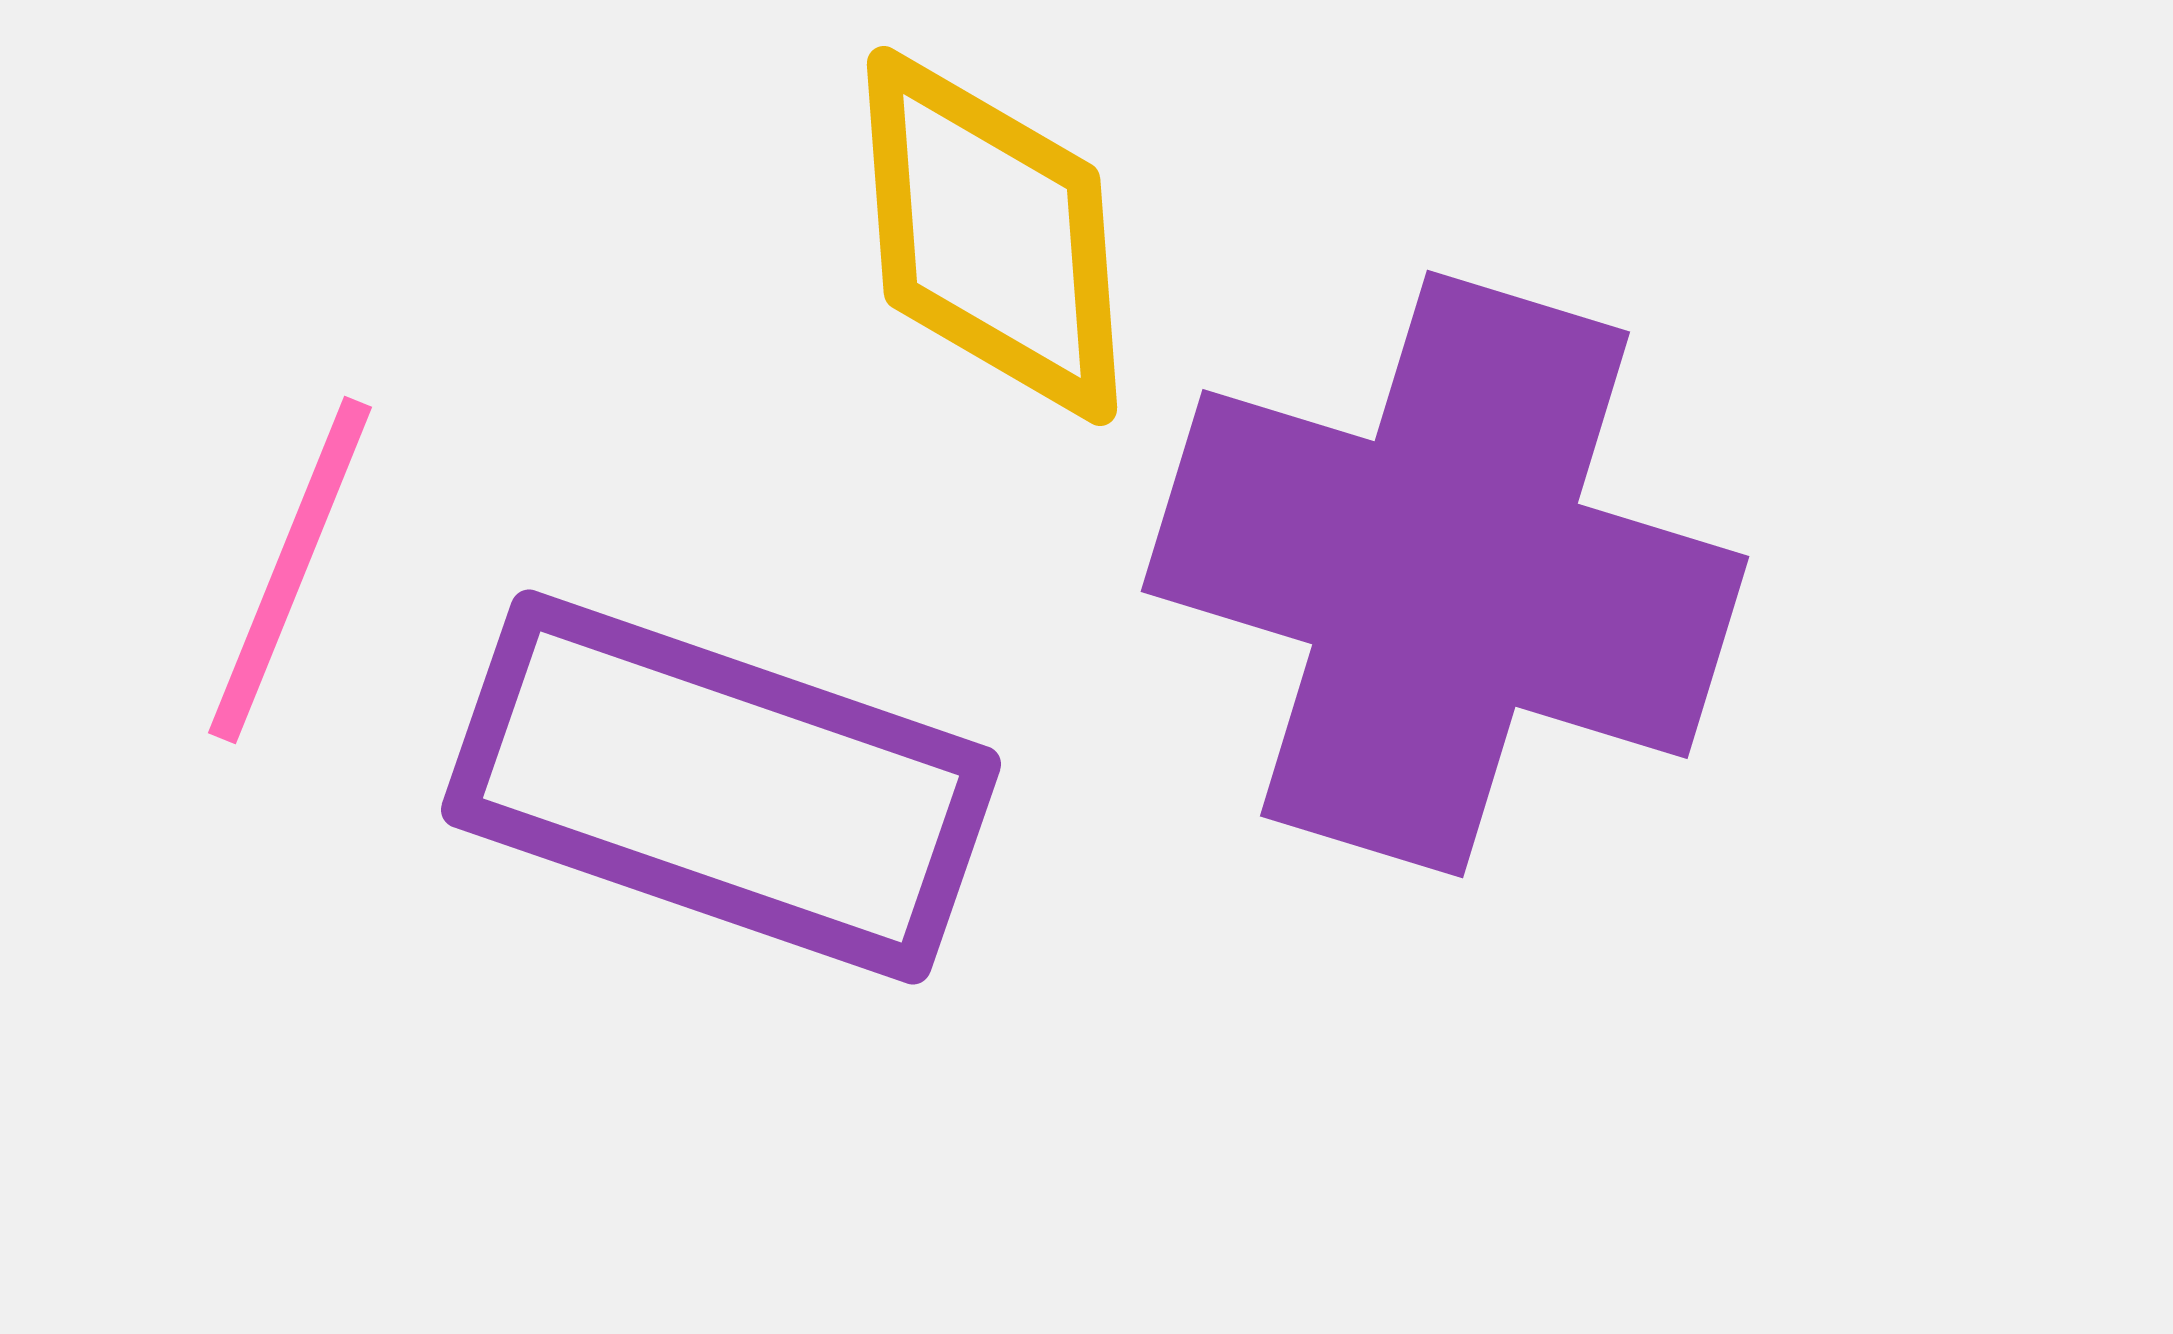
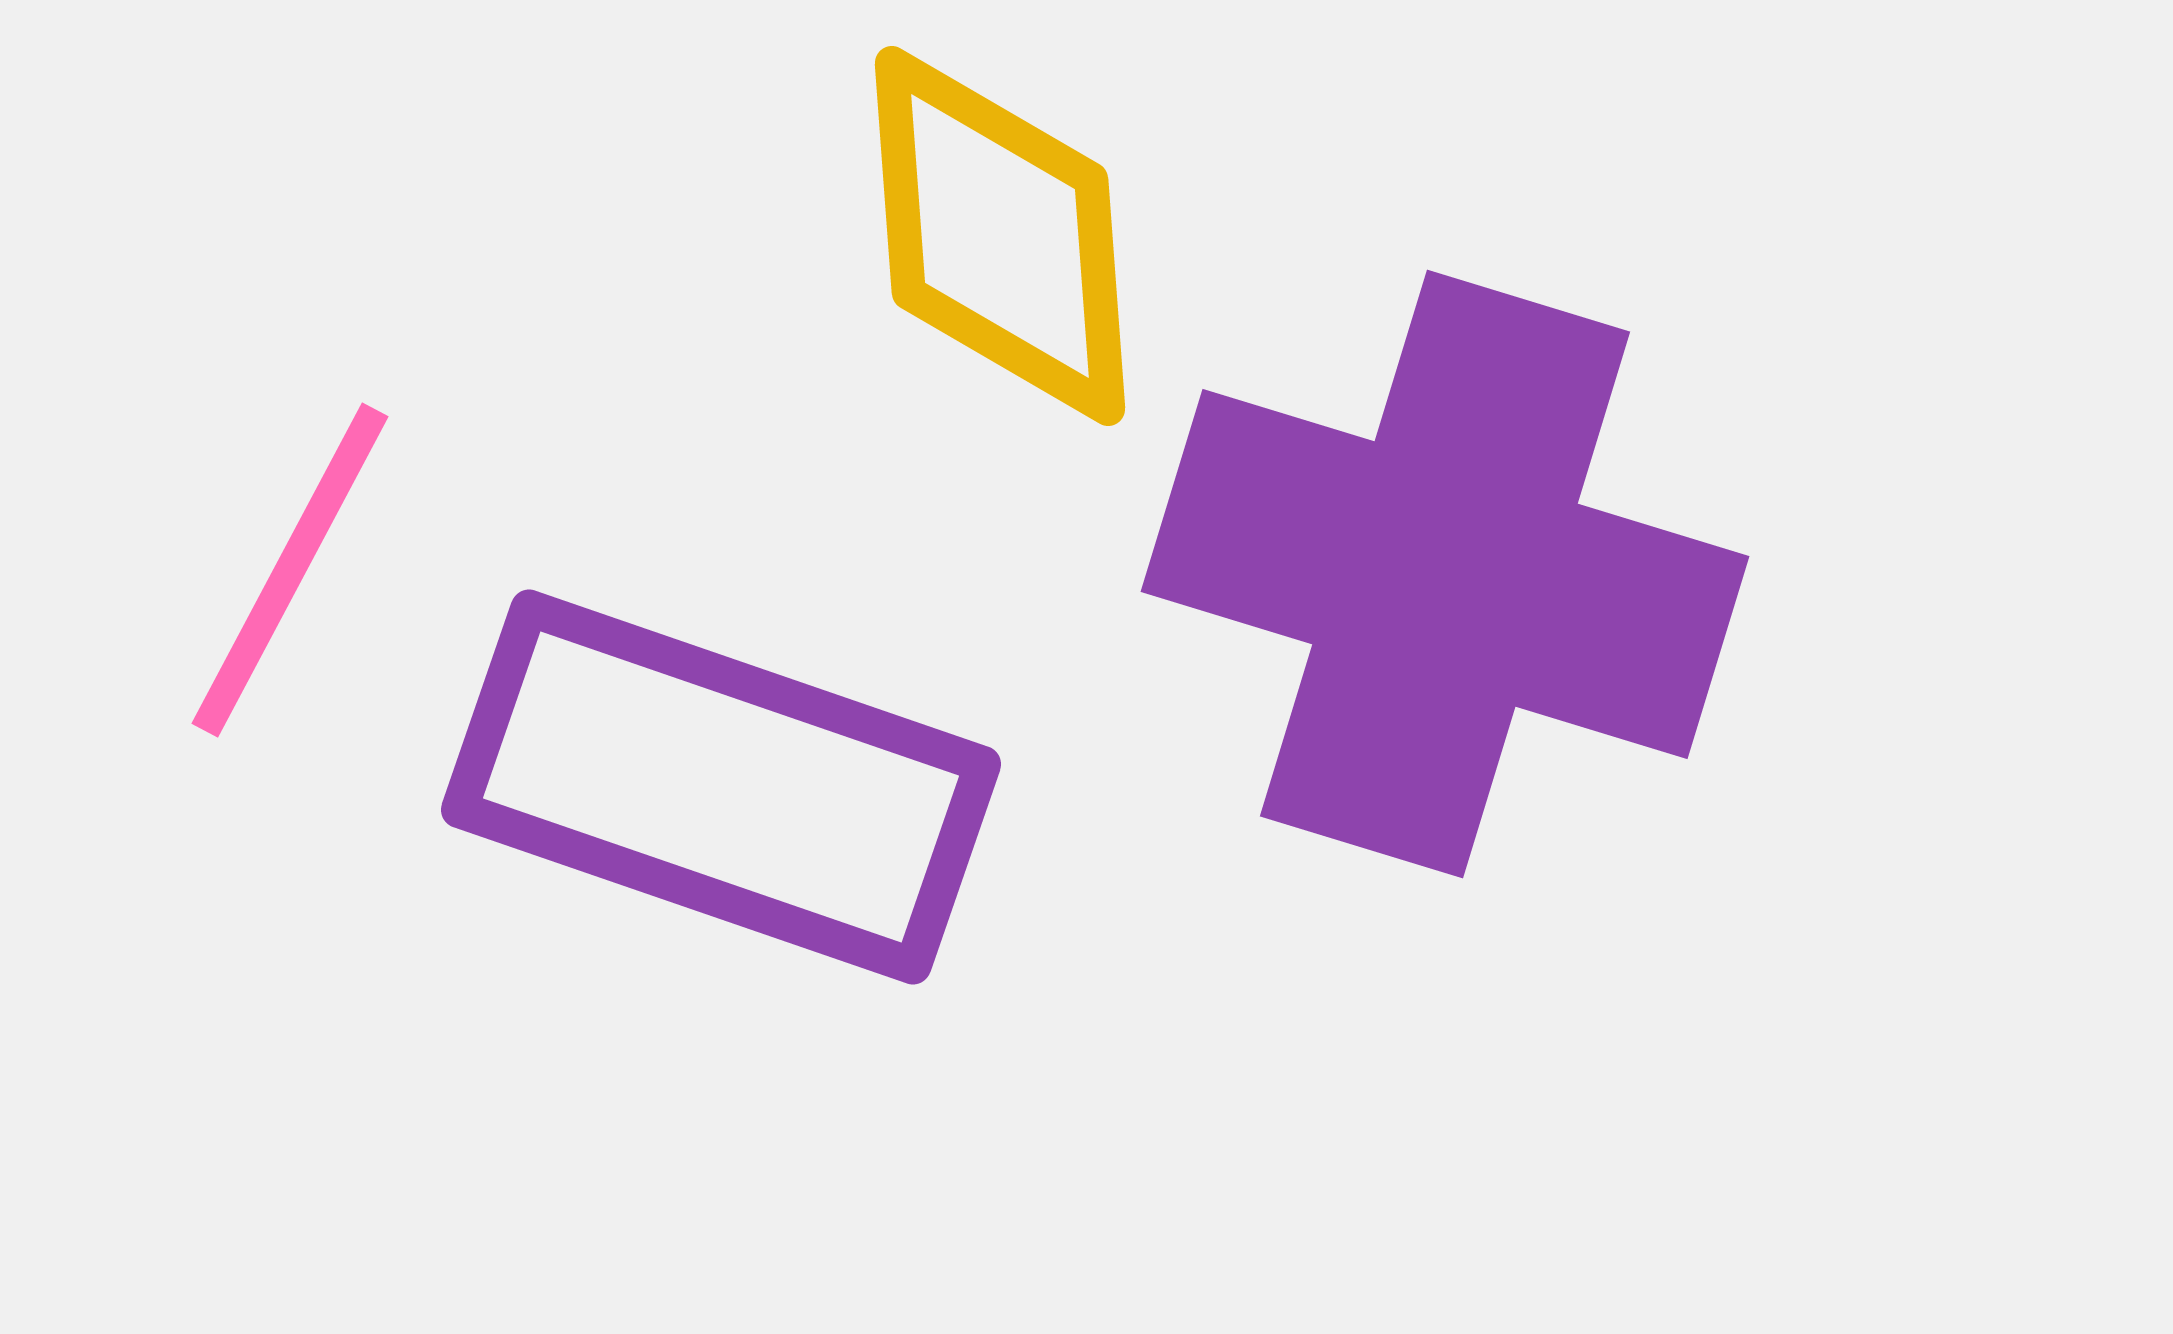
yellow diamond: moved 8 px right
pink line: rotated 6 degrees clockwise
